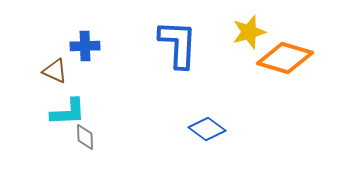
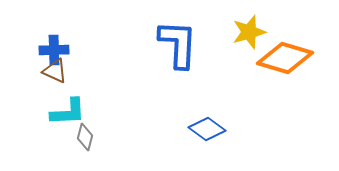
blue cross: moved 31 px left, 4 px down
gray diamond: rotated 16 degrees clockwise
